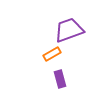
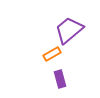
purple trapezoid: rotated 20 degrees counterclockwise
